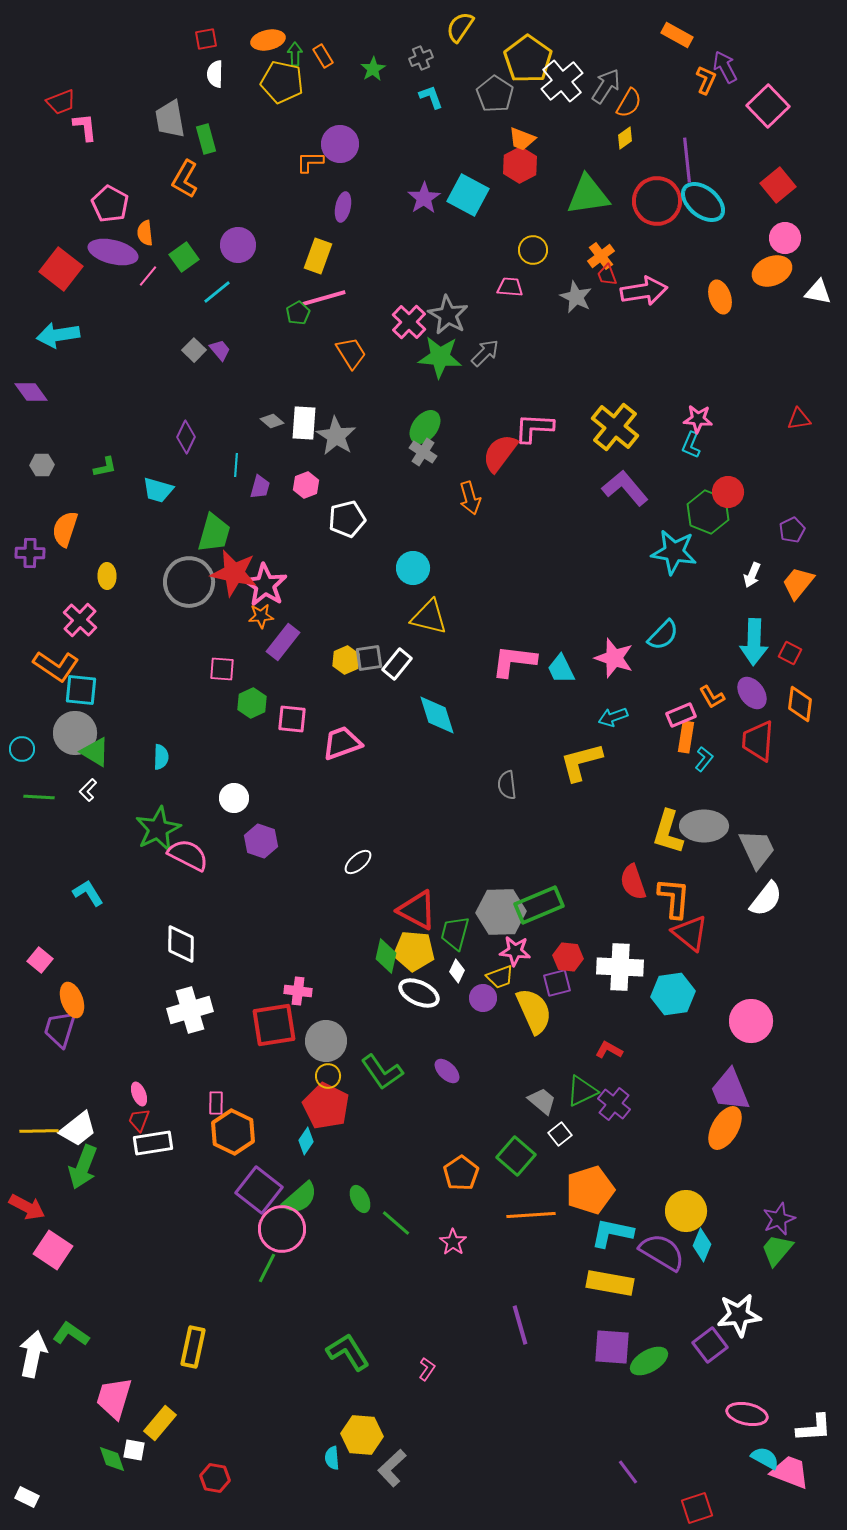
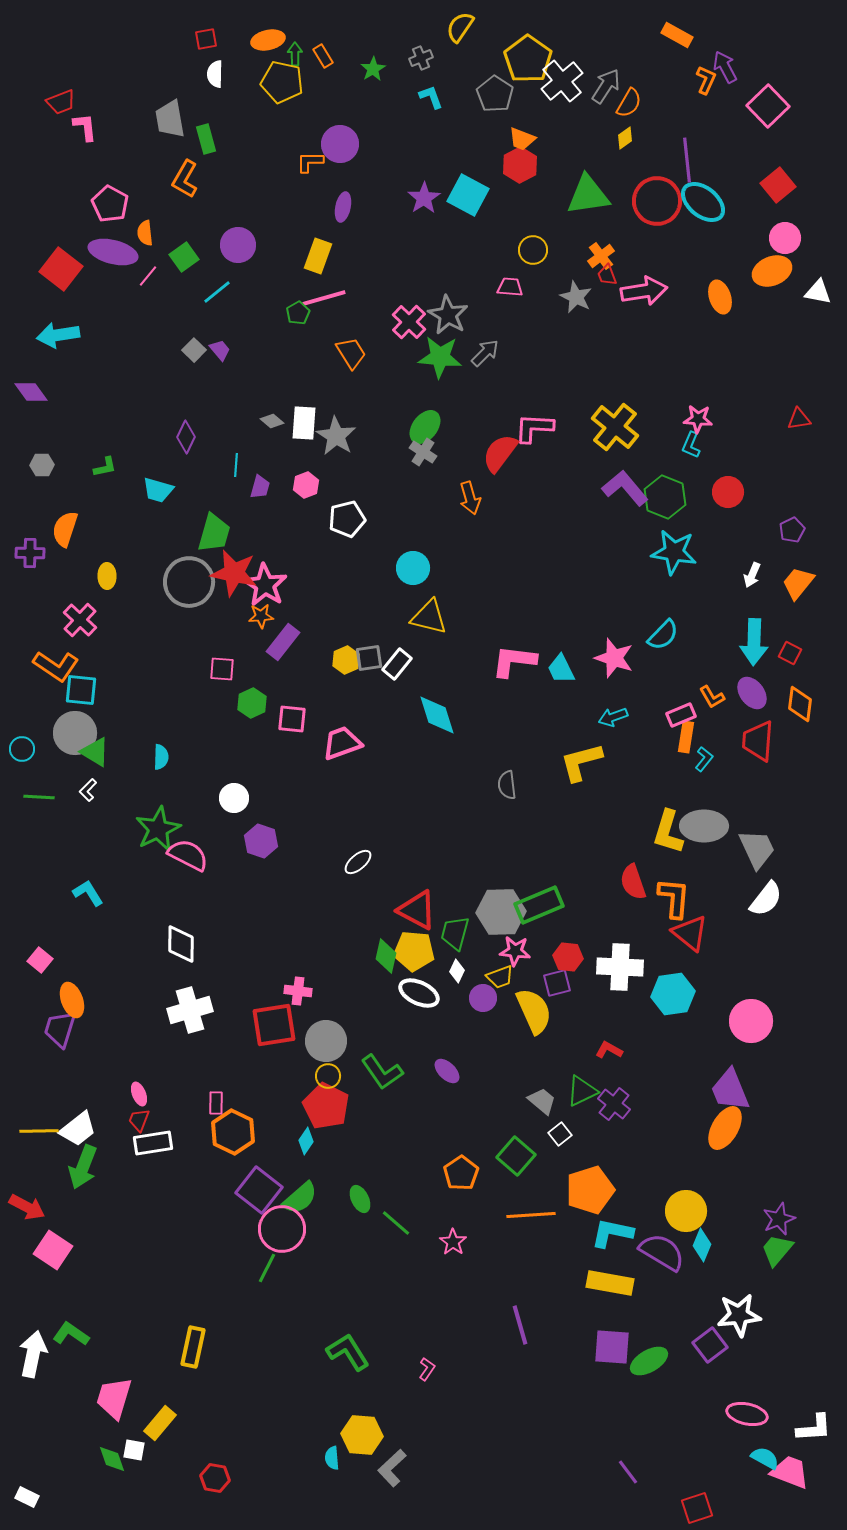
green hexagon at (708, 512): moved 43 px left, 15 px up
